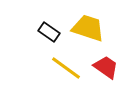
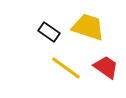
yellow trapezoid: moved 1 px up
